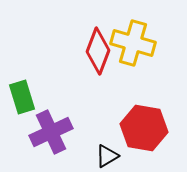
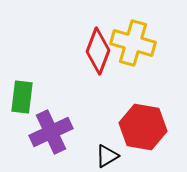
green rectangle: rotated 24 degrees clockwise
red hexagon: moved 1 px left, 1 px up
